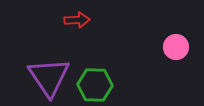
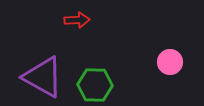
pink circle: moved 6 px left, 15 px down
purple triangle: moved 6 px left; rotated 27 degrees counterclockwise
